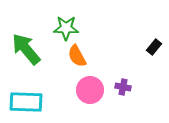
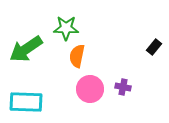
green arrow: rotated 84 degrees counterclockwise
orange semicircle: rotated 40 degrees clockwise
pink circle: moved 1 px up
